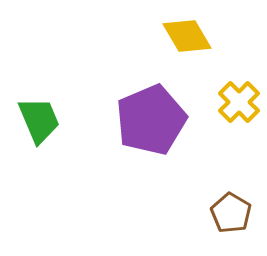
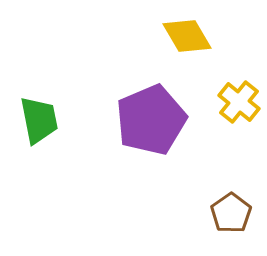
yellow cross: rotated 6 degrees counterclockwise
green trapezoid: rotated 12 degrees clockwise
brown pentagon: rotated 6 degrees clockwise
